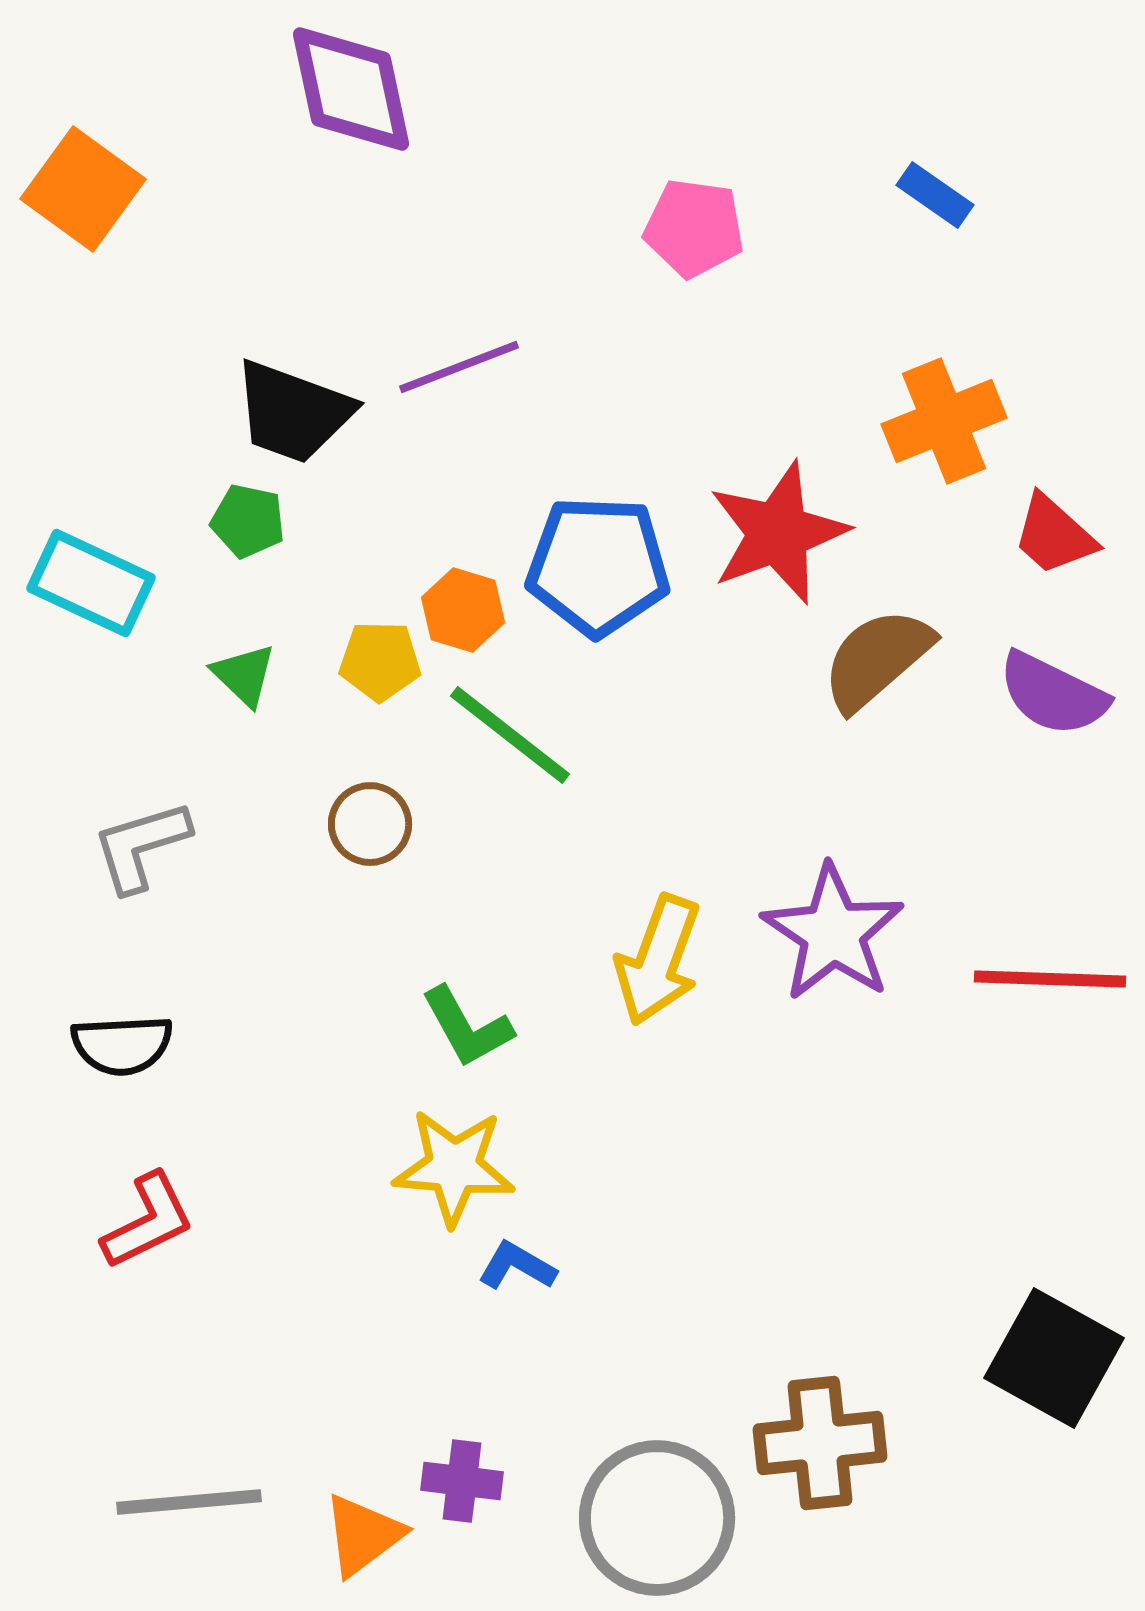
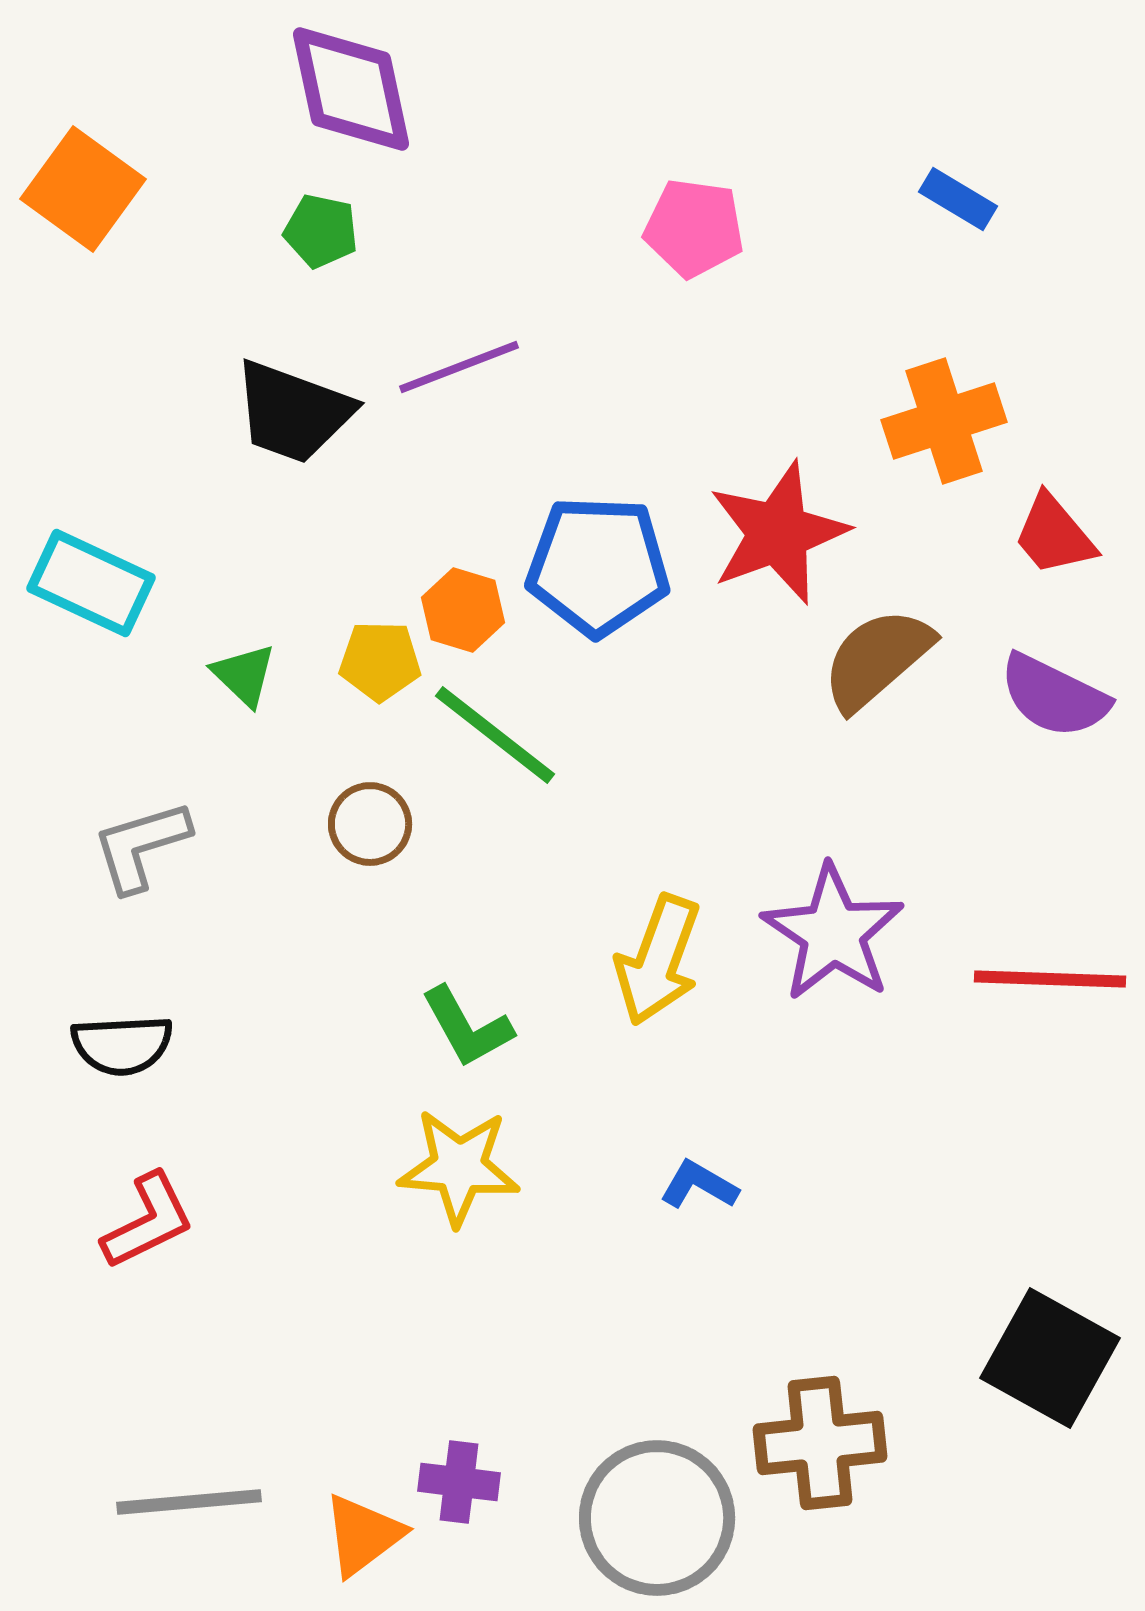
blue rectangle: moved 23 px right, 4 px down; rotated 4 degrees counterclockwise
orange cross: rotated 4 degrees clockwise
green pentagon: moved 73 px right, 290 px up
red trapezoid: rotated 8 degrees clockwise
purple semicircle: moved 1 px right, 2 px down
green line: moved 15 px left
yellow star: moved 5 px right
blue L-shape: moved 182 px right, 81 px up
black square: moved 4 px left
purple cross: moved 3 px left, 1 px down
